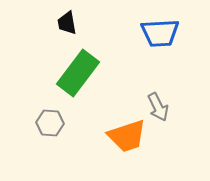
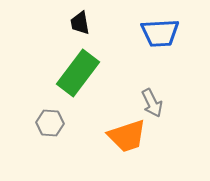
black trapezoid: moved 13 px right
gray arrow: moved 6 px left, 4 px up
